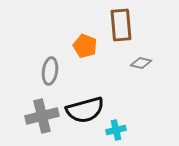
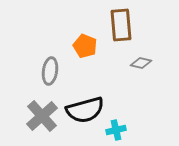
gray cross: rotated 28 degrees counterclockwise
